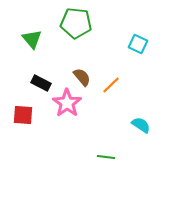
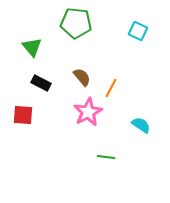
green triangle: moved 8 px down
cyan square: moved 13 px up
orange line: moved 3 px down; rotated 18 degrees counterclockwise
pink star: moved 21 px right, 9 px down; rotated 8 degrees clockwise
